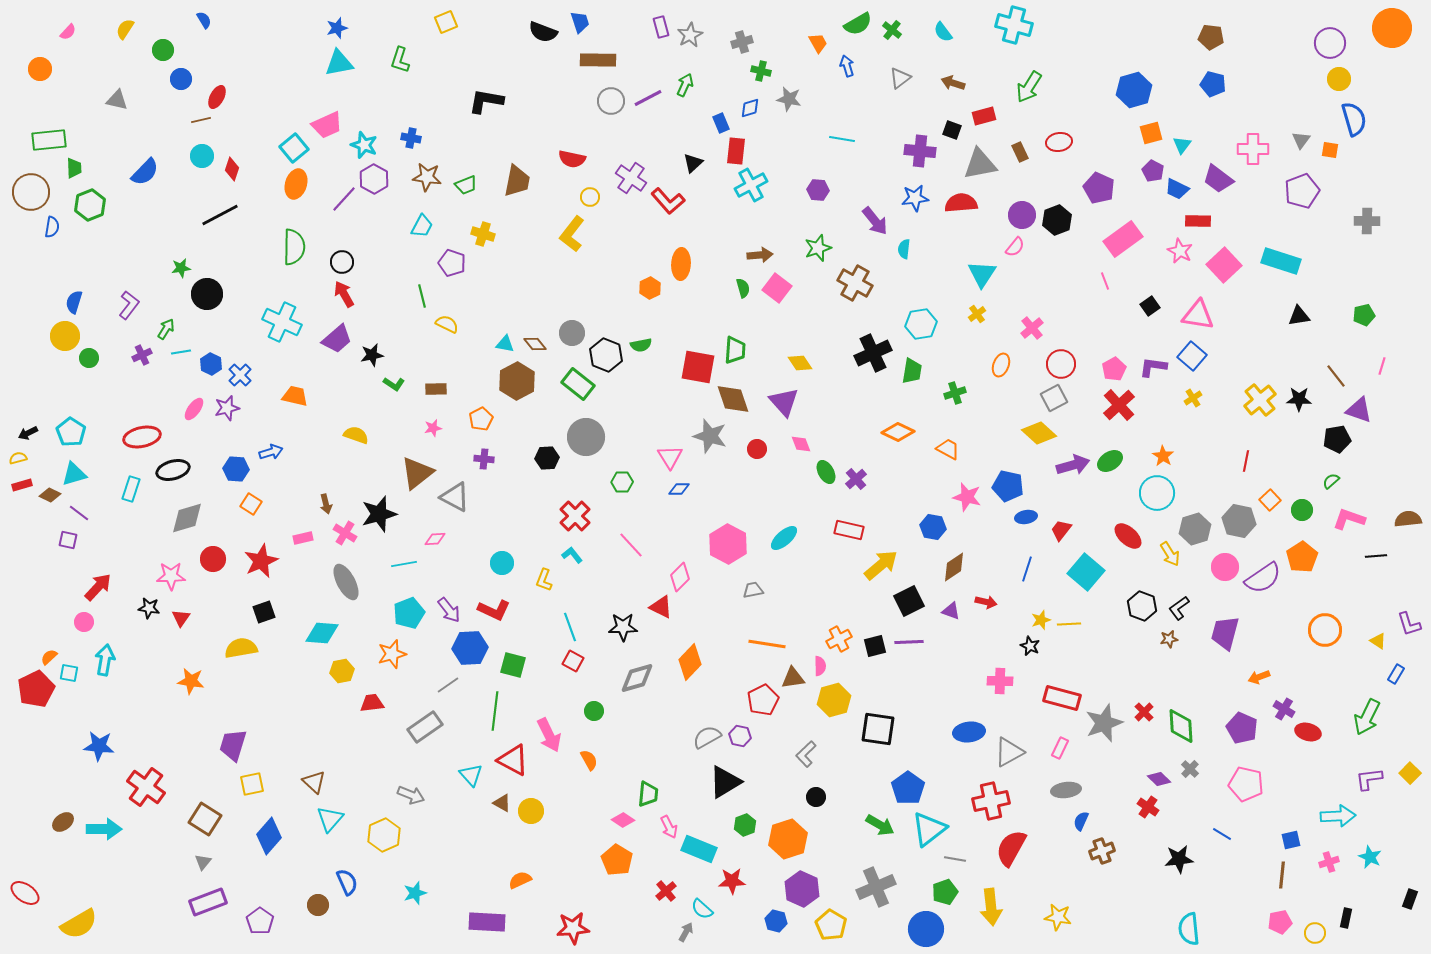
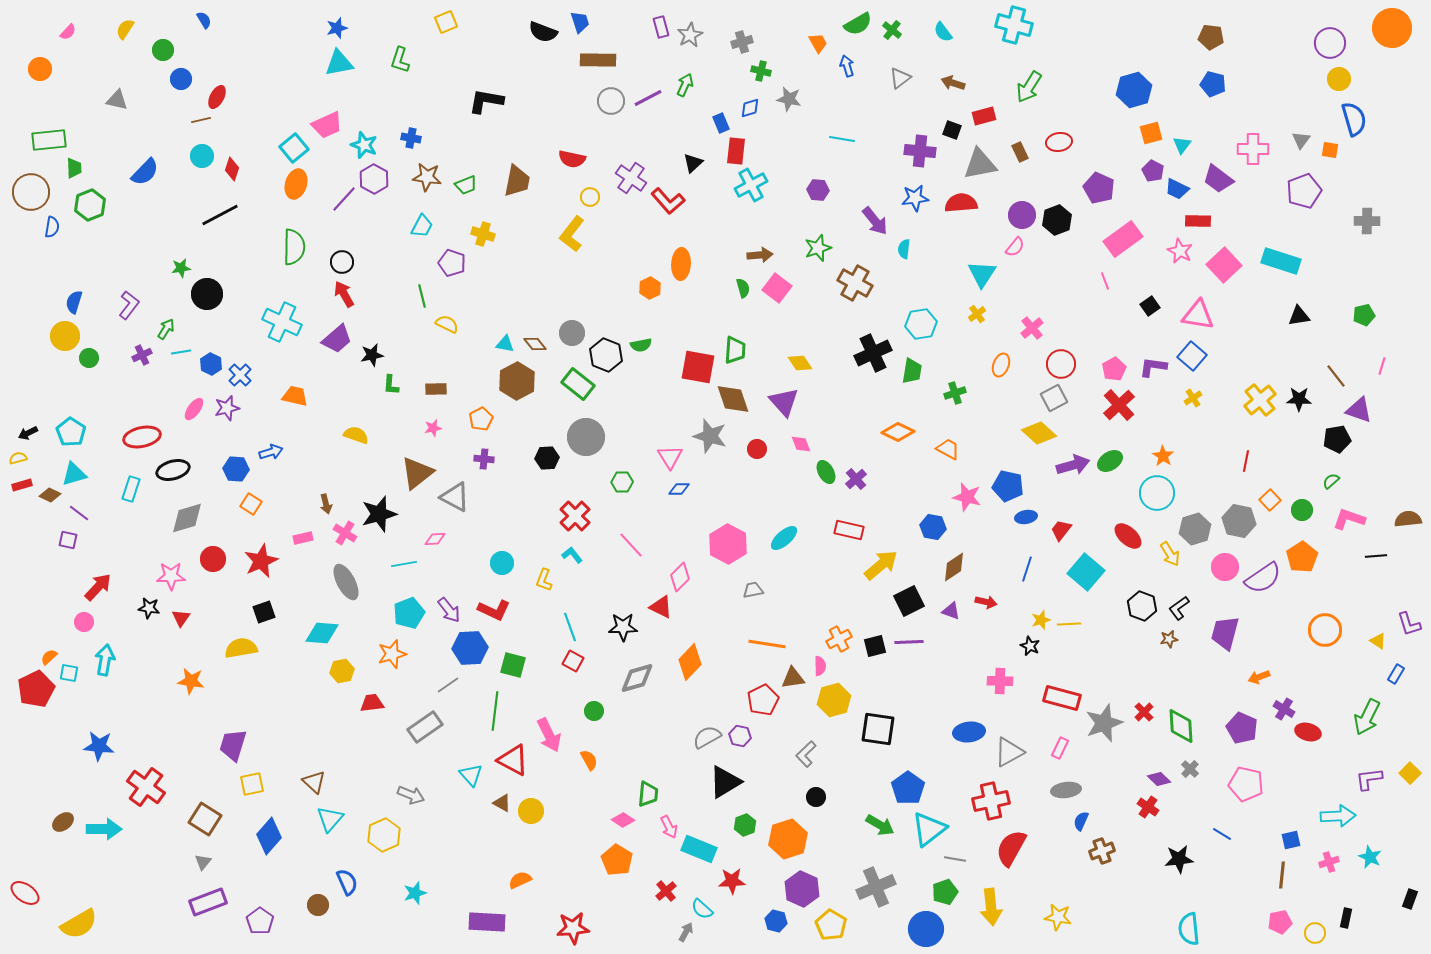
purple pentagon at (1302, 191): moved 2 px right
green L-shape at (394, 384): moved 3 px left, 1 px down; rotated 60 degrees clockwise
